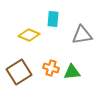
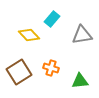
cyan rectangle: moved 1 px left; rotated 35 degrees clockwise
yellow diamond: rotated 25 degrees clockwise
green triangle: moved 8 px right, 9 px down
